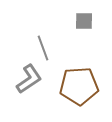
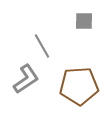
gray line: moved 1 px left, 2 px up; rotated 10 degrees counterclockwise
gray L-shape: moved 3 px left
